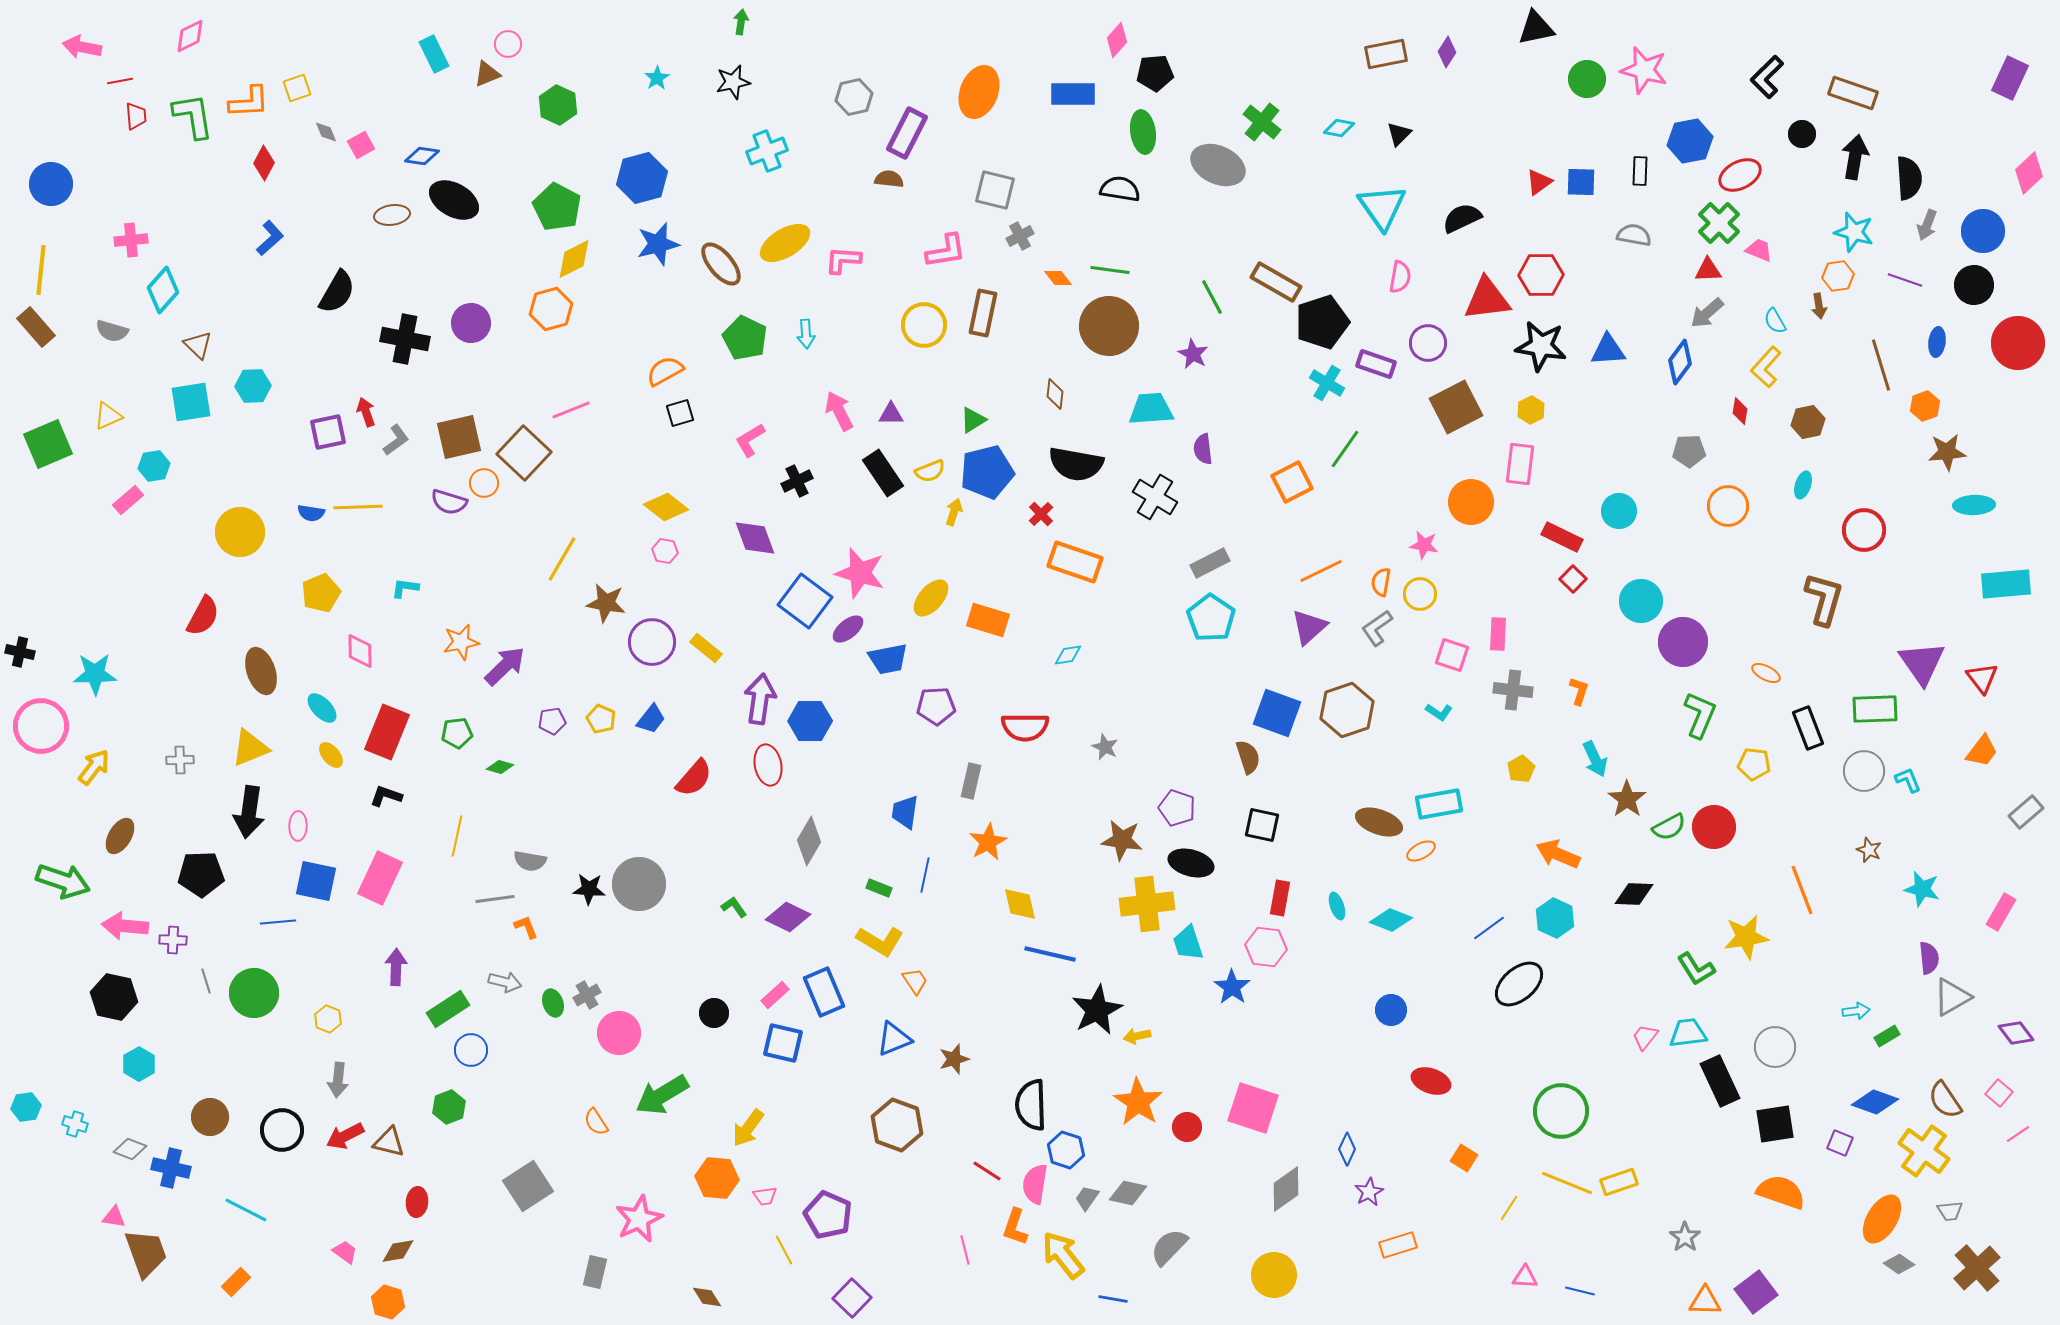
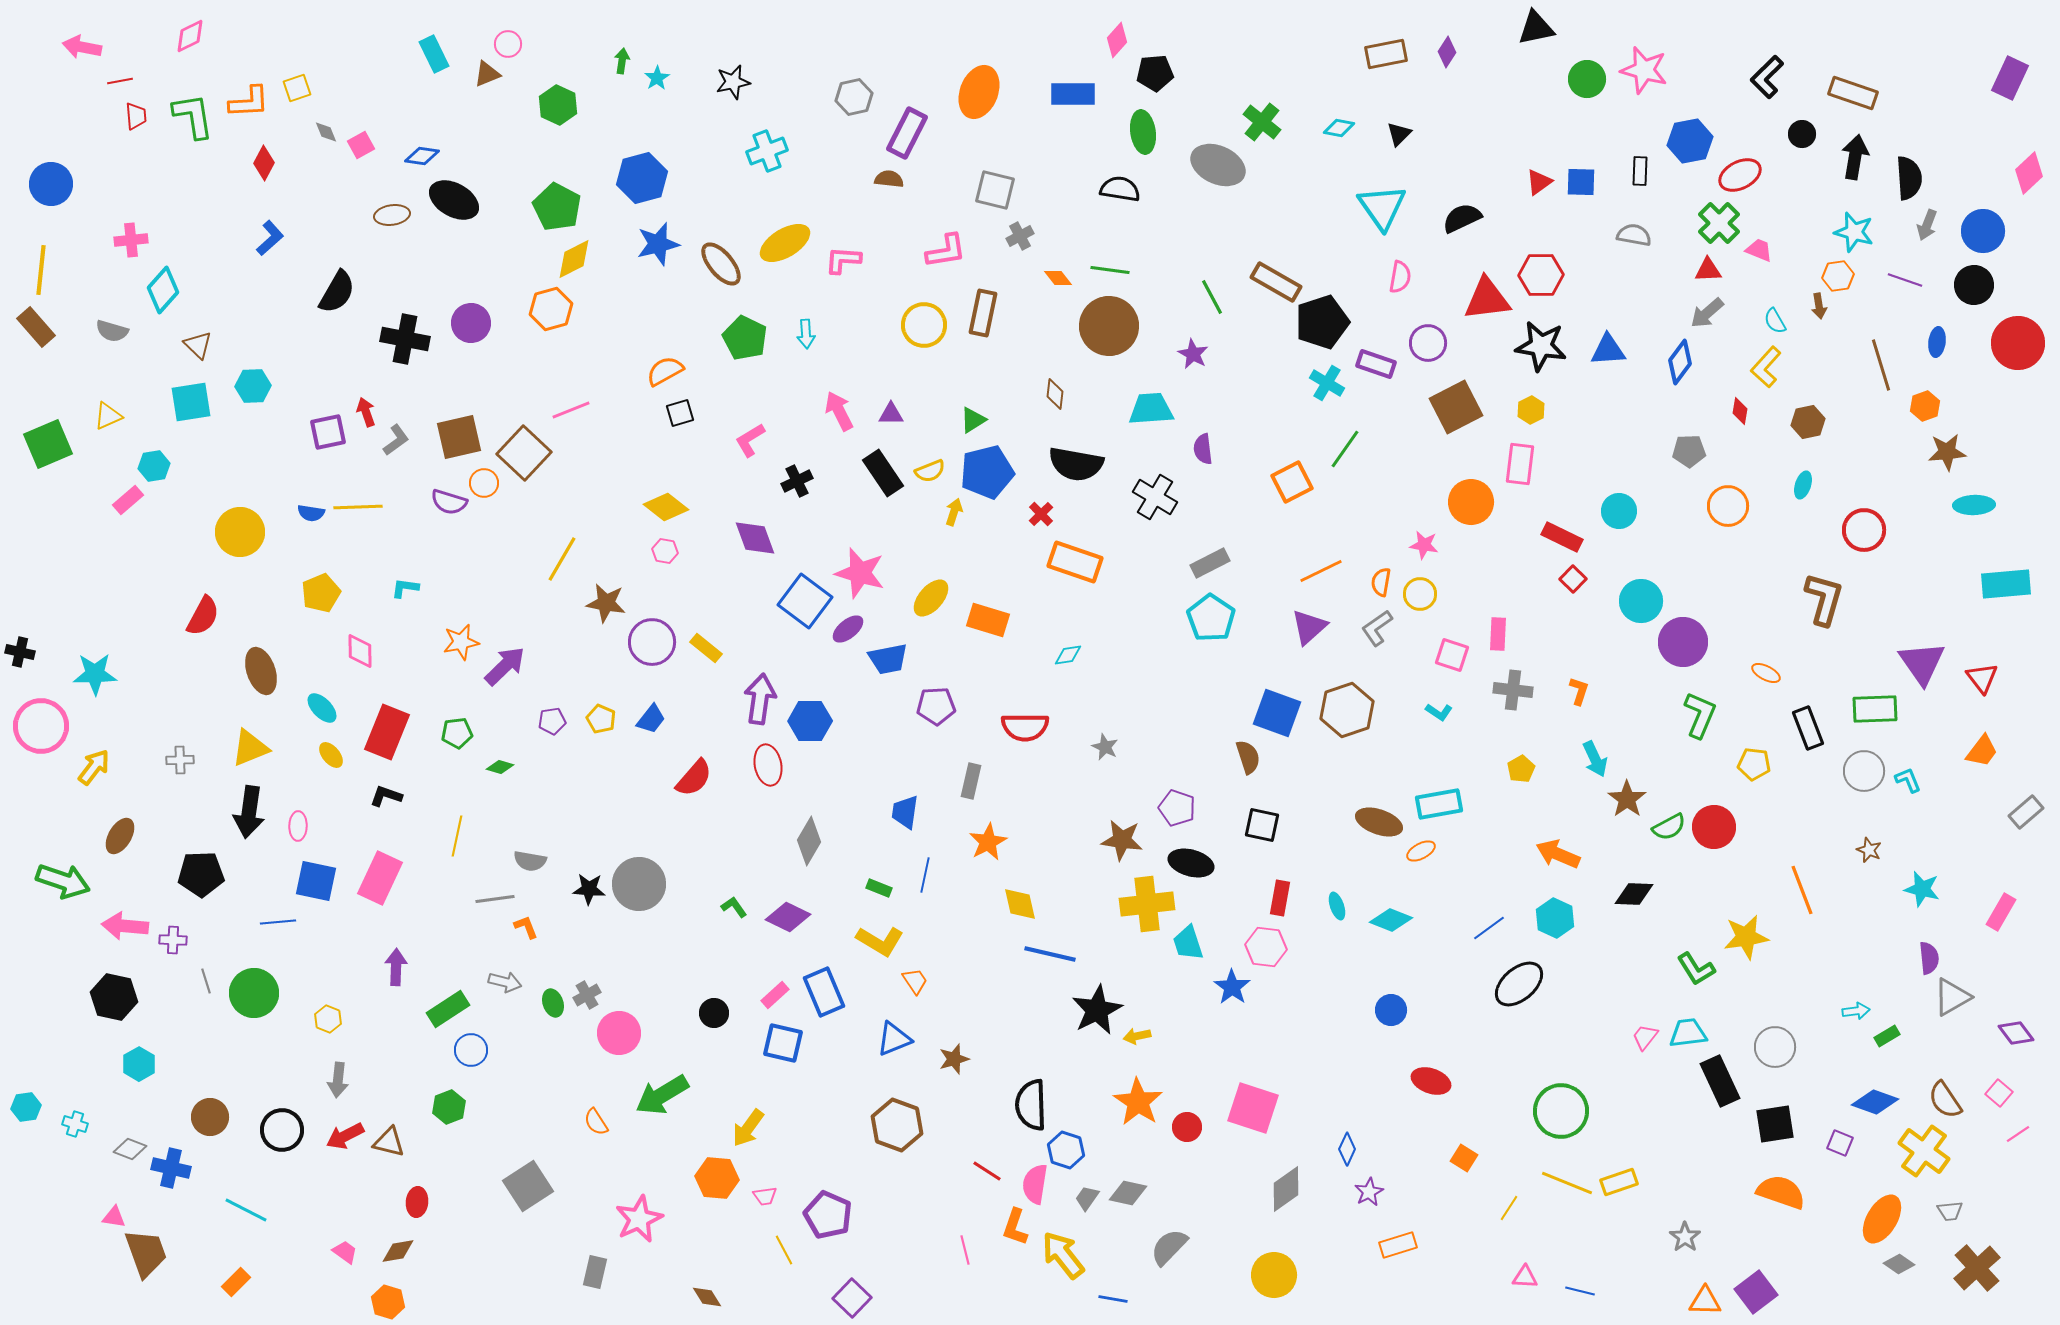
green arrow at (741, 22): moved 119 px left, 39 px down
